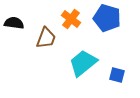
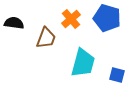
orange cross: rotated 12 degrees clockwise
cyan trapezoid: rotated 144 degrees clockwise
